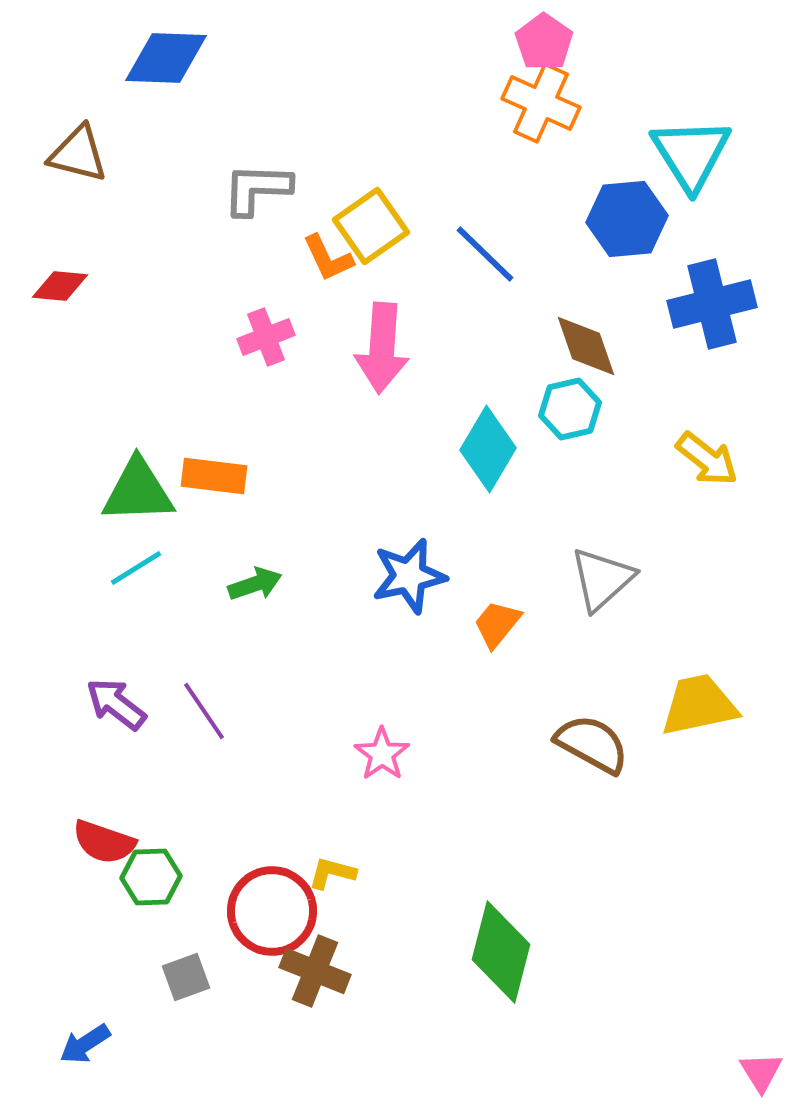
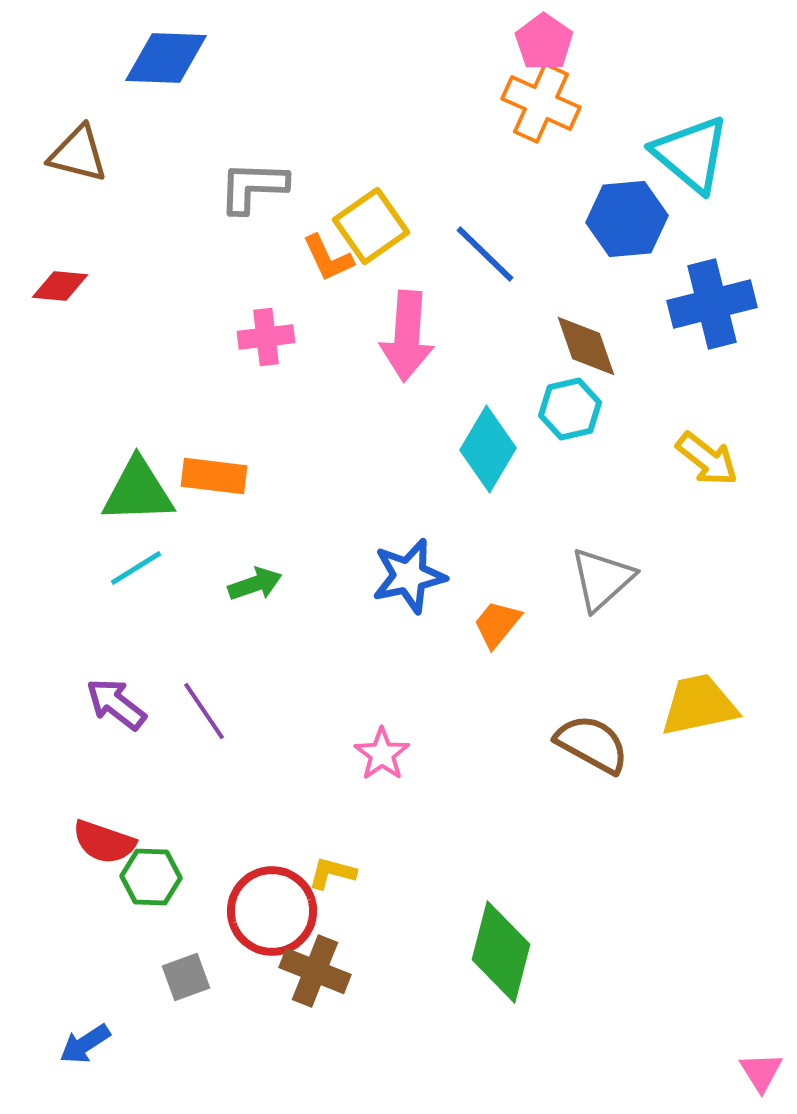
cyan triangle: rotated 18 degrees counterclockwise
gray L-shape: moved 4 px left, 2 px up
pink cross: rotated 14 degrees clockwise
pink arrow: moved 25 px right, 12 px up
green hexagon: rotated 4 degrees clockwise
